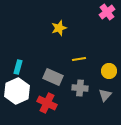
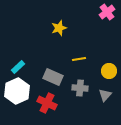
cyan rectangle: rotated 32 degrees clockwise
